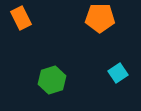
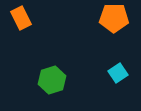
orange pentagon: moved 14 px right
